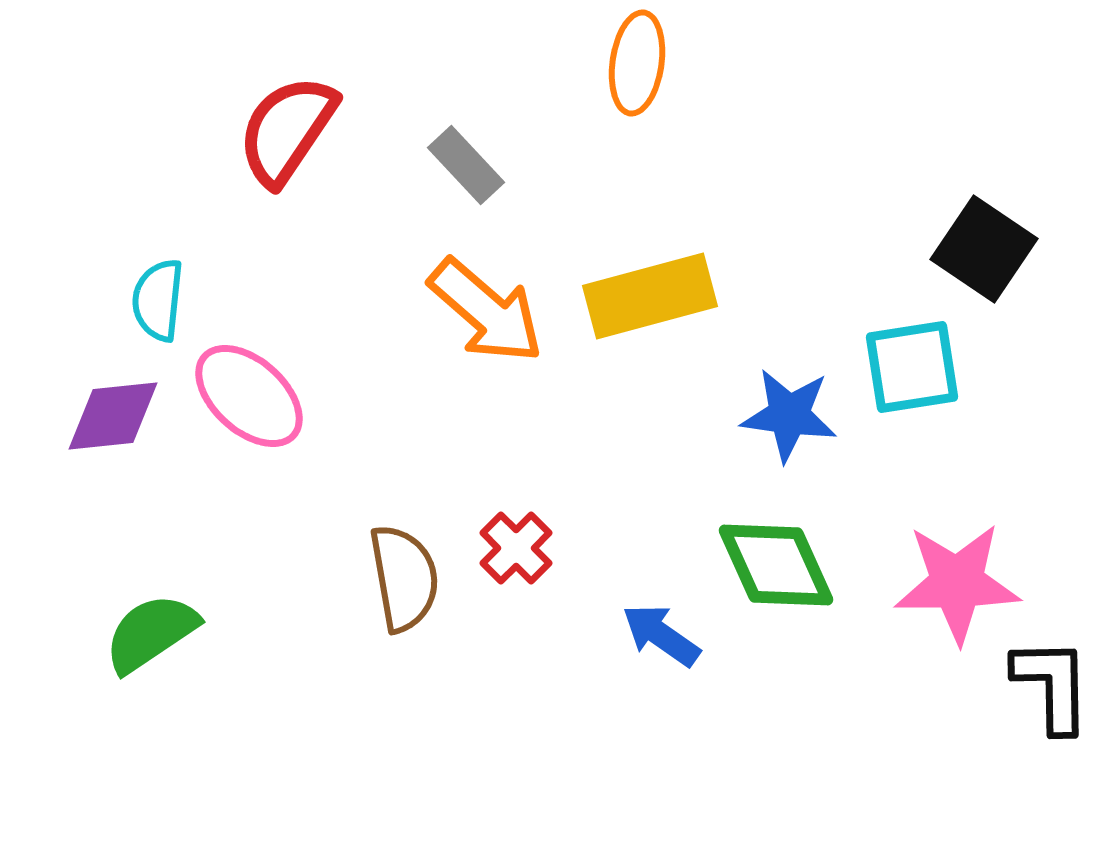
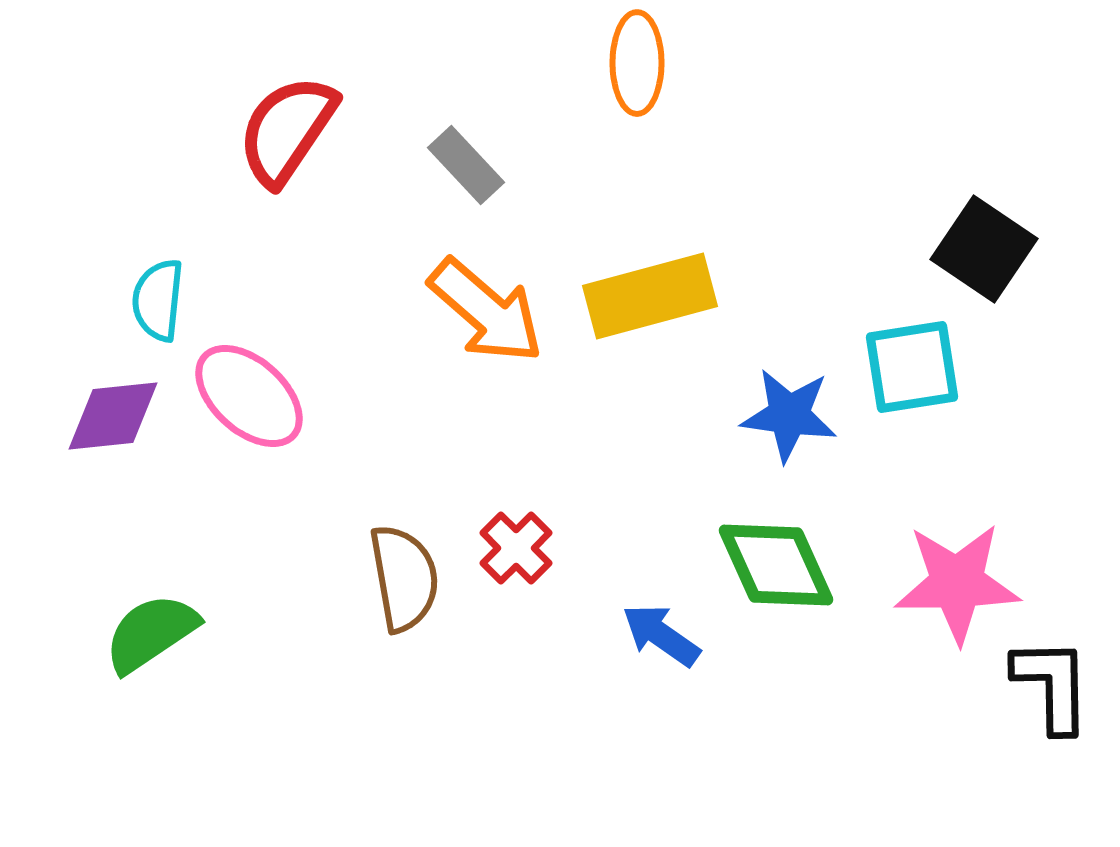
orange ellipse: rotated 8 degrees counterclockwise
